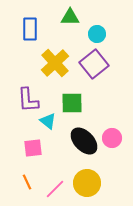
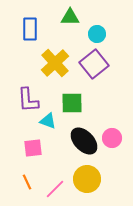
cyan triangle: rotated 18 degrees counterclockwise
yellow circle: moved 4 px up
